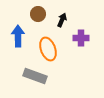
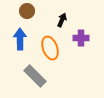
brown circle: moved 11 px left, 3 px up
blue arrow: moved 2 px right, 3 px down
orange ellipse: moved 2 px right, 1 px up
gray rectangle: rotated 25 degrees clockwise
